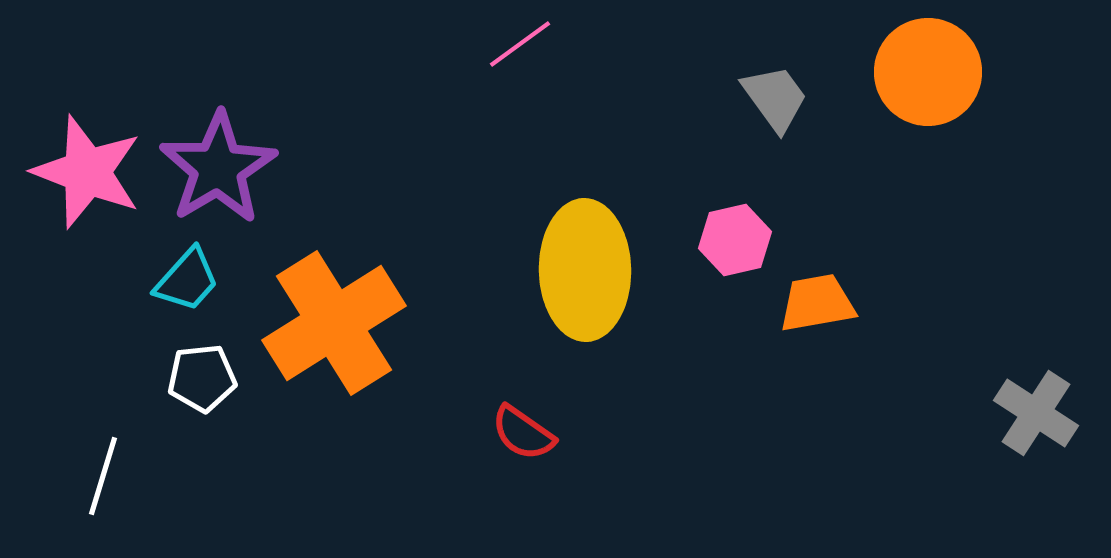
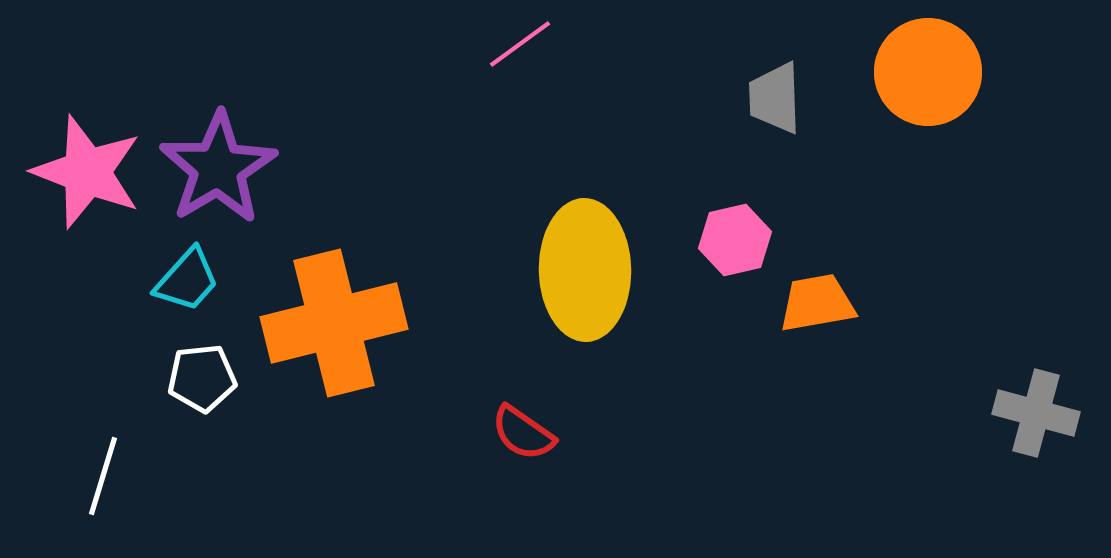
gray trapezoid: rotated 146 degrees counterclockwise
orange cross: rotated 18 degrees clockwise
gray cross: rotated 18 degrees counterclockwise
